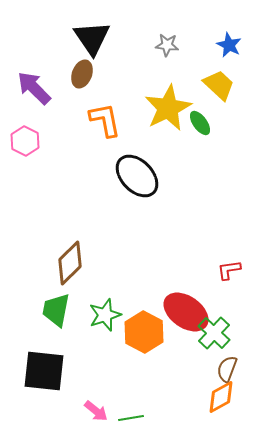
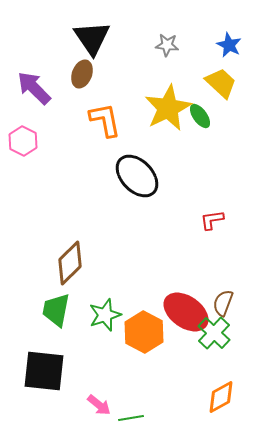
yellow trapezoid: moved 2 px right, 2 px up
green ellipse: moved 7 px up
pink hexagon: moved 2 px left
red L-shape: moved 17 px left, 50 px up
brown semicircle: moved 4 px left, 66 px up
pink arrow: moved 3 px right, 6 px up
